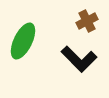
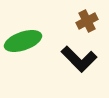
green ellipse: rotated 45 degrees clockwise
